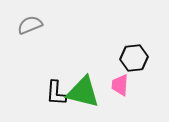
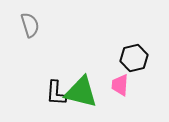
gray semicircle: rotated 95 degrees clockwise
black hexagon: rotated 8 degrees counterclockwise
green triangle: moved 2 px left
